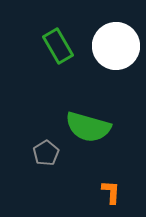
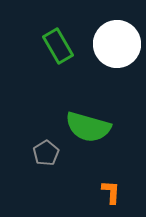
white circle: moved 1 px right, 2 px up
